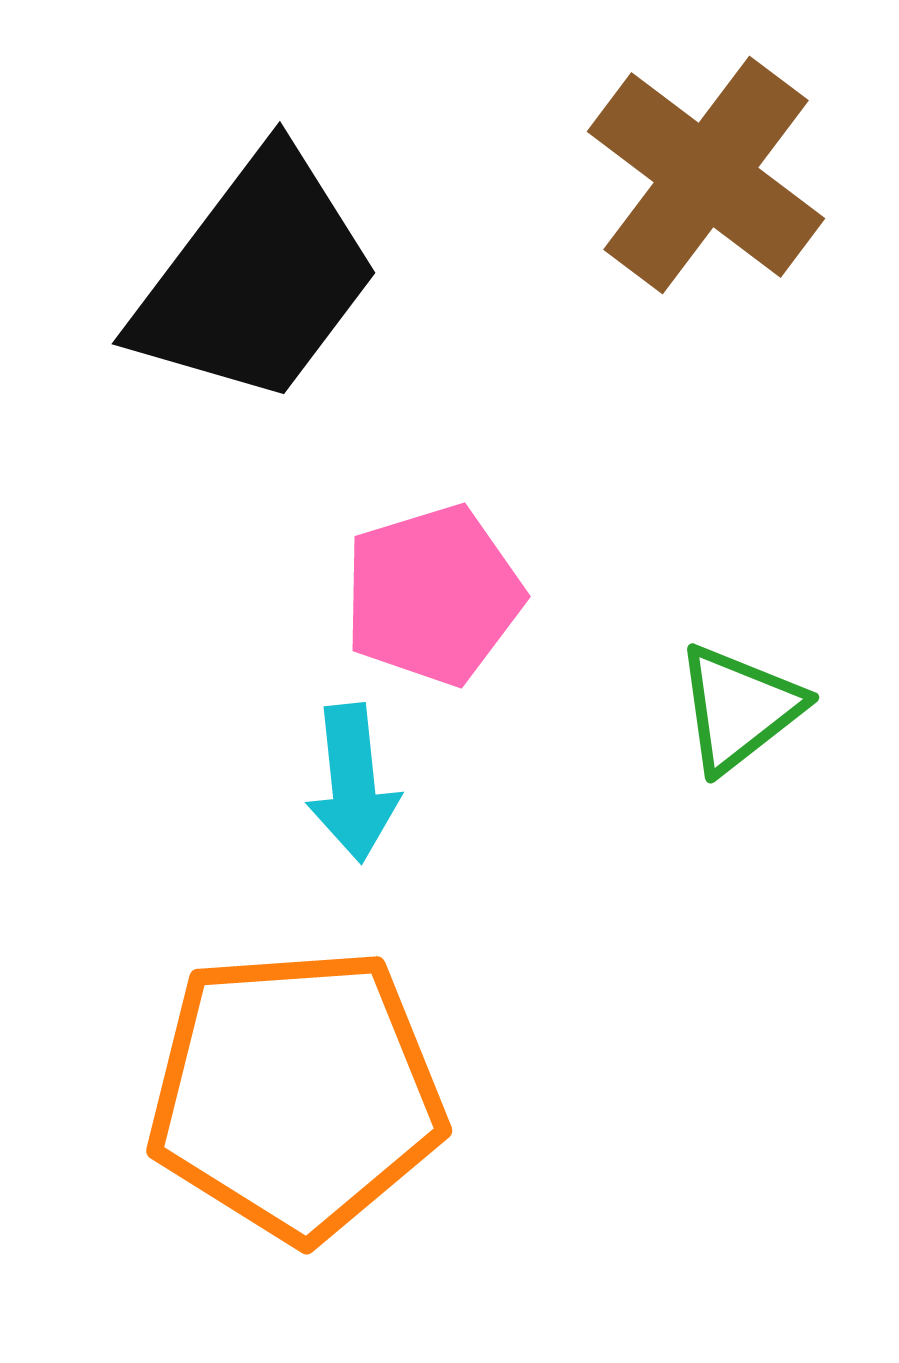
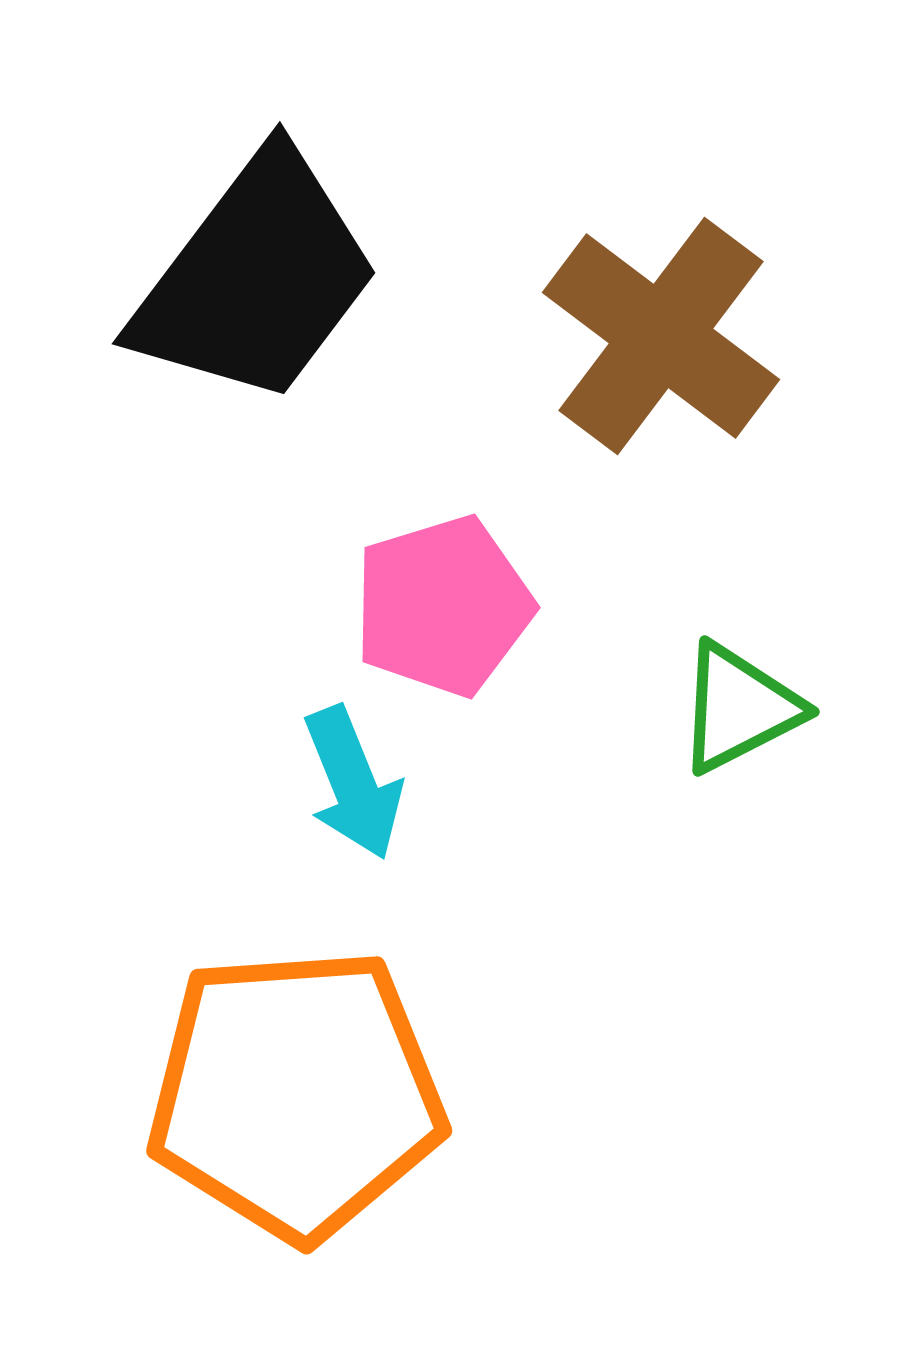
brown cross: moved 45 px left, 161 px down
pink pentagon: moved 10 px right, 11 px down
green triangle: rotated 11 degrees clockwise
cyan arrow: rotated 16 degrees counterclockwise
